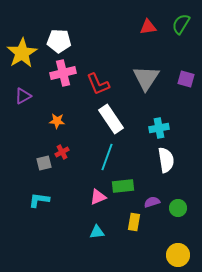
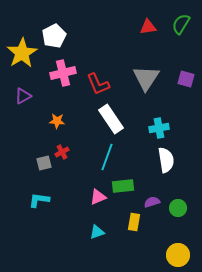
white pentagon: moved 5 px left, 5 px up; rotated 30 degrees counterclockwise
cyan triangle: rotated 14 degrees counterclockwise
